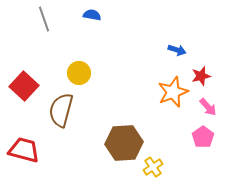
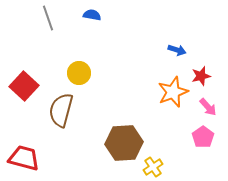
gray line: moved 4 px right, 1 px up
red trapezoid: moved 8 px down
